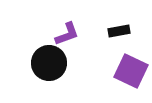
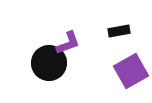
purple L-shape: moved 1 px right, 9 px down
purple square: rotated 36 degrees clockwise
